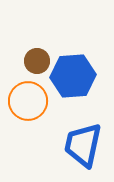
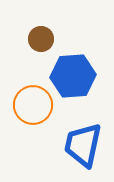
brown circle: moved 4 px right, 22 px up
orange circle: moved 5 px right, 4 px down
